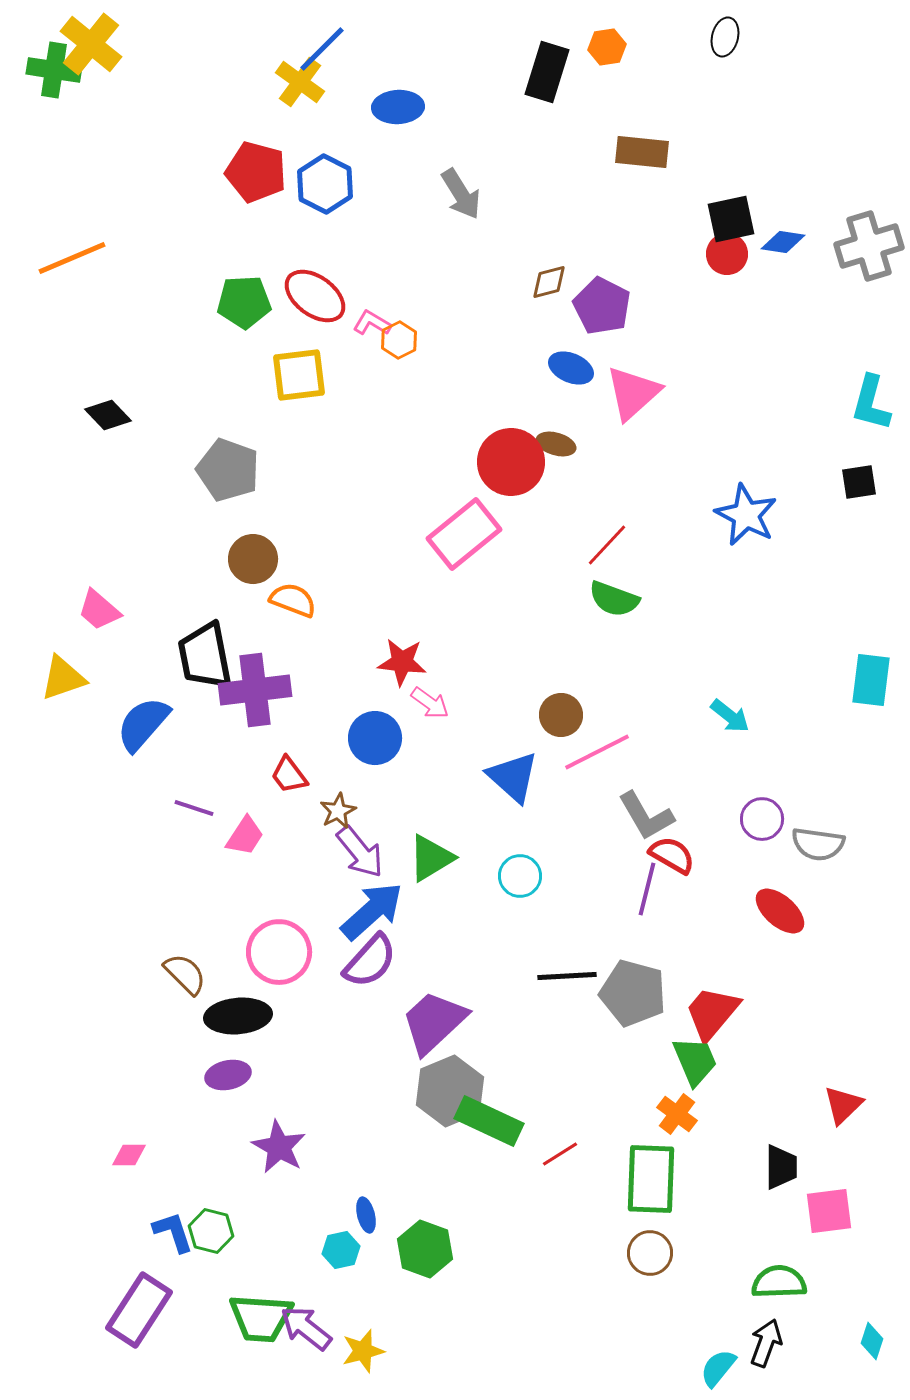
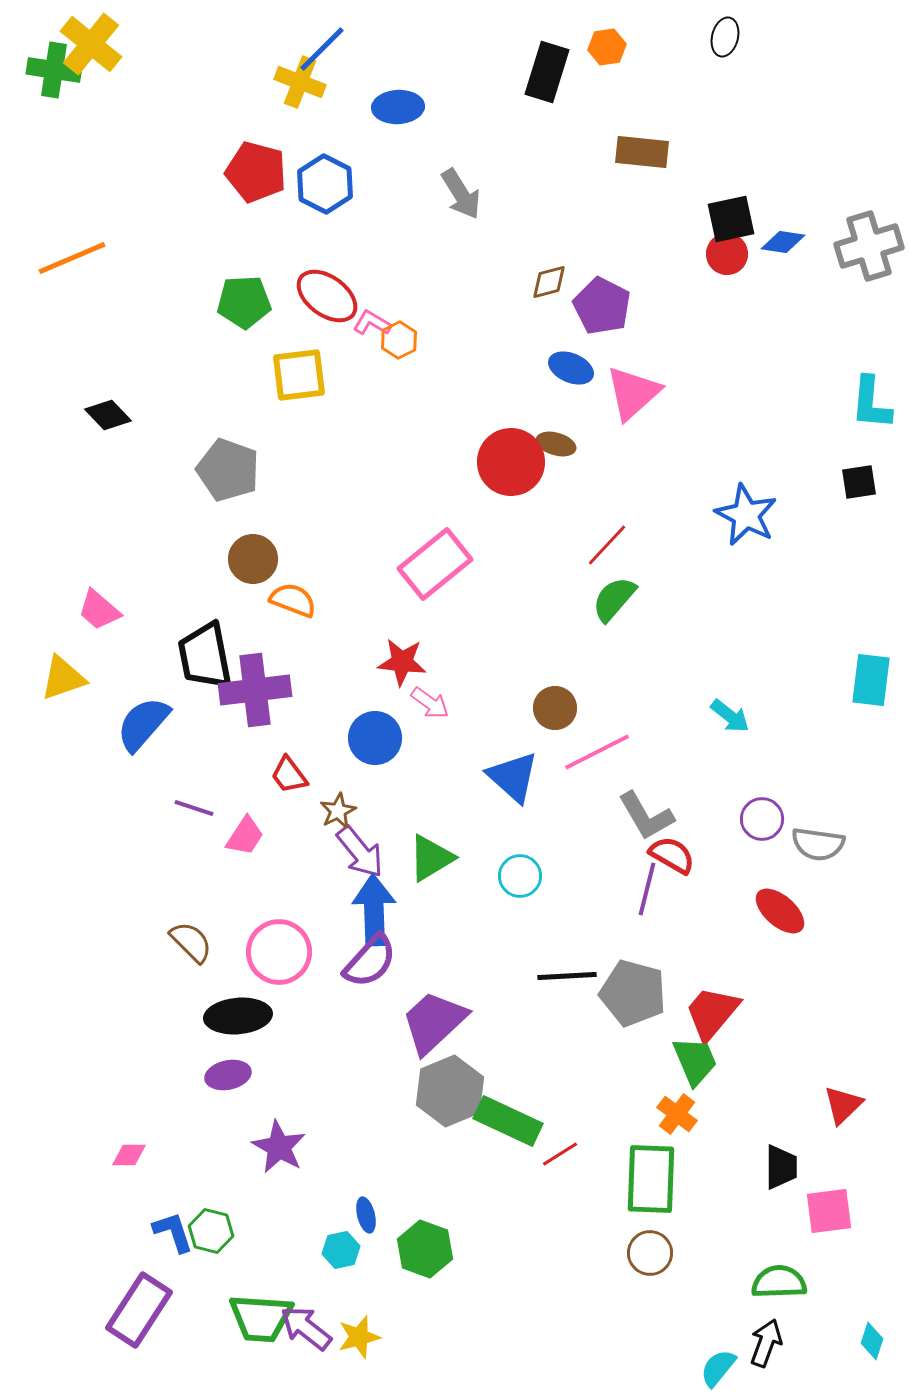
yellow cross at (300, 82): rotated 15 degrees counterclockwise
red ellipse at (315, 296): moved 12 px right
cyan L-shape at (871, 403): rotated 10 degrees counterclockwise
pink rectangle at (464, 534): moved 29 px left, 30 px down
green semicircle at (614, 599): rotated 111 degrees clockwise
brown circle at (561, 715): moved 6 px left, 7 px up
blue arrow at (372, 911): moved 2 px right, 1 px up; rotated 50 degrees counterclockwise
brown semicircle at (185, 974): moved 6 px right, 32 px up
green rectangle at (489, 1121): moved 19 px right
yellow star at (363, 1351): moved 4 px left, 14 px up
